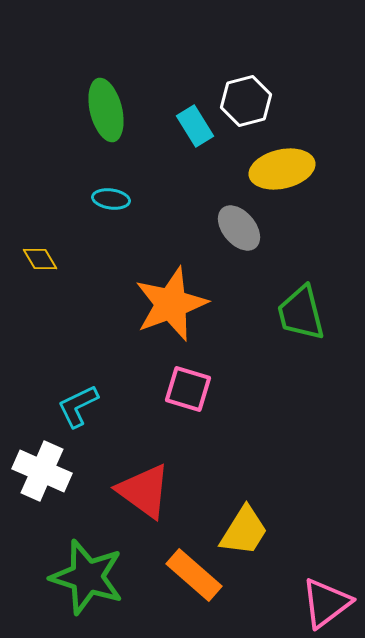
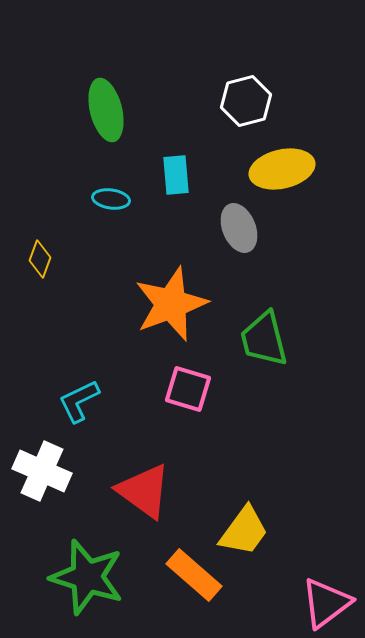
cyan rectangle: moved 19 px left, 49 px down; rotated 27 degrees clockwise
gray ellipse: rotated 18 degrees clockwise
yellow diamond: rotated 51 degrees clockwise
green trapezoid: moved 37 px left, 26 px down
cyan L-shape: moved 1 px right, 5 px up
yellow trapezoid: rotated 4 degrees clockwise
